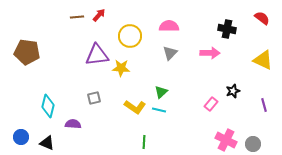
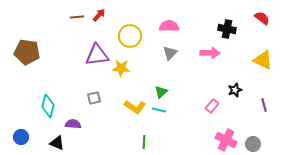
black star: moved 2 px right, 1 px up
pink rectangle: moved 1 px right, 2 px down
black triangle: moved 10 px right
